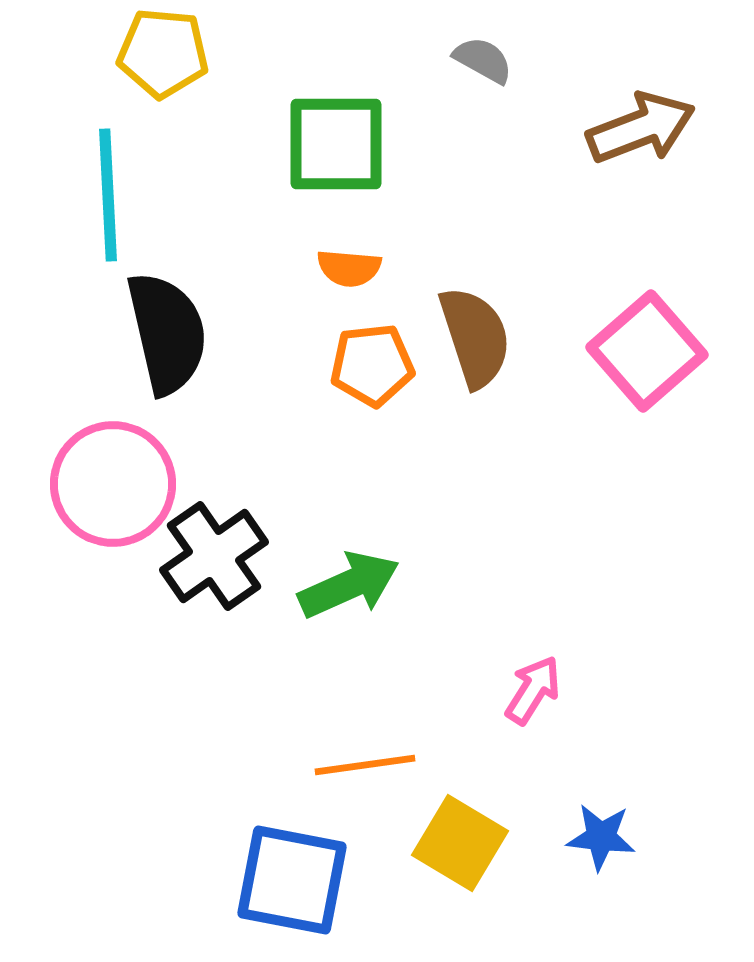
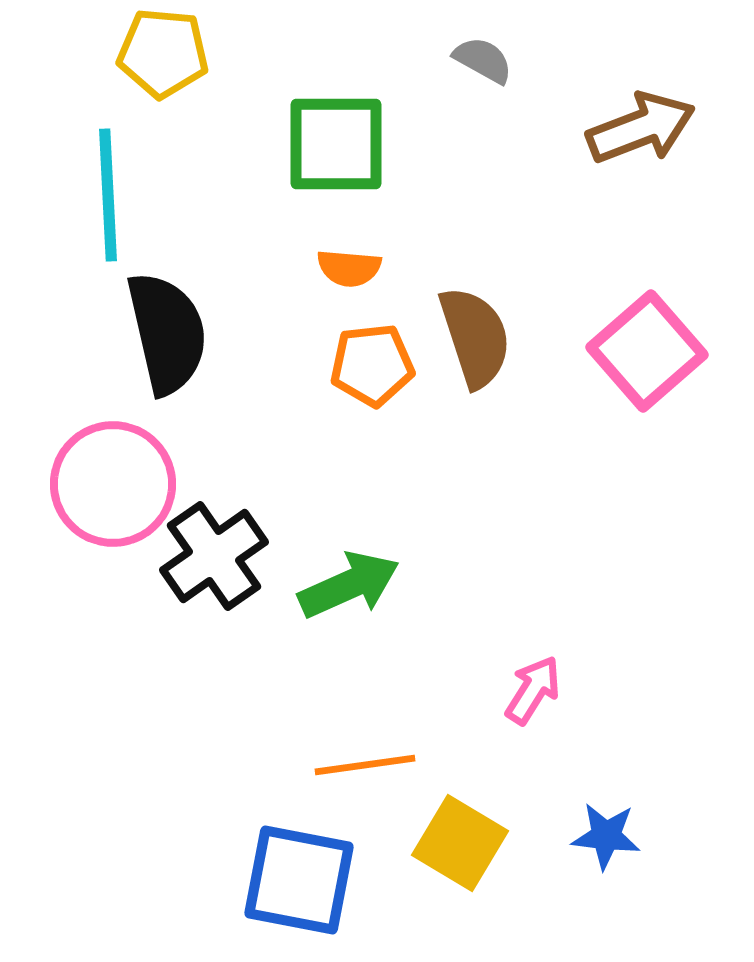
blue star: moved 5 px right, 1 px up
blue square: moved 7 px right
